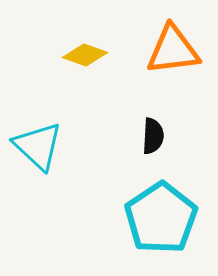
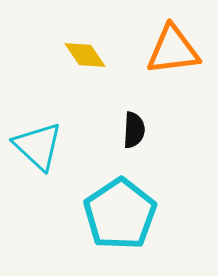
yellow diamond: rotated 36 degrees clockwise
black semicircle: moved 19 px left, 6 px up
cyan pentagon: moved 41 px left, 4 px up
